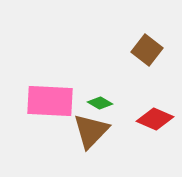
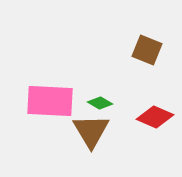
brown square: rotated 16 degrees counterclockwise
red diamond: moved 2 px up
brown triangle: rotated 15 degrees counterclockwise
